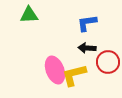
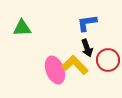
green triangle: moved 7 px left, 13 px down
black arrow: rotated 114 degrees counterclockwise
red circle: moved 2 px up
yellow L-shape: moved 1 px right, 10 px up; rotated 60 degrees clockwise
